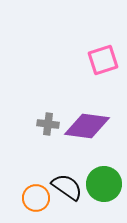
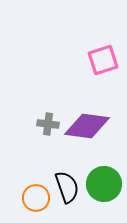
black semicircle: rotated 36 degrees clockwise
